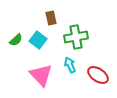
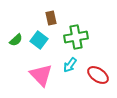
cyan square: moved 1 px right
cyan arrow: rotated 119 degrees counterclockwise
